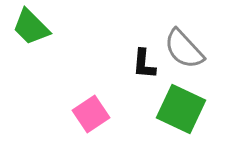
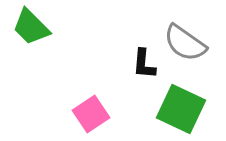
gray semicircle: moved 1 px right, 6 px up; rotated 12 degrees counterclockwise
